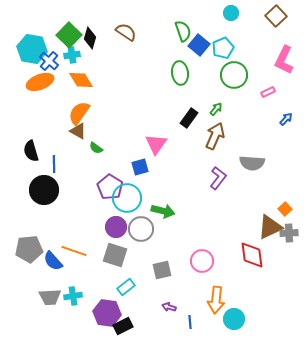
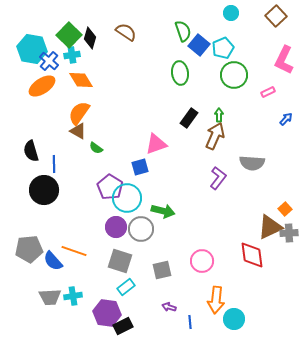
orange ellipse at (40, 82): moved 2 px right, 4 px down; rotated 12 degrees counterclockwise
green arrow at (216, 109): moved 3 px right, 6 px down; rotated 40 degrees counterclockwise
pink triangle at (156, 144): rotated 35 degrees clockwise
gray square at (115, 255): moved 5 px right, 6 px down
